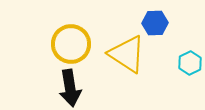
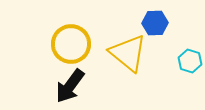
yellow triangle: moved 1 px right, 1 px up; rotated 6 degrees clockwise
cyan hexagon: moved 2 px up; rotated 15 degrees counterclockwise
black arrow: moved 2 px up; rotated 45 degrees clockwise
